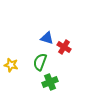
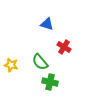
blue triangle: moved 14 px up
green semicircle: rotated 60 degrees counterclockwise
green cross: rotated 35 degrees clockwise
